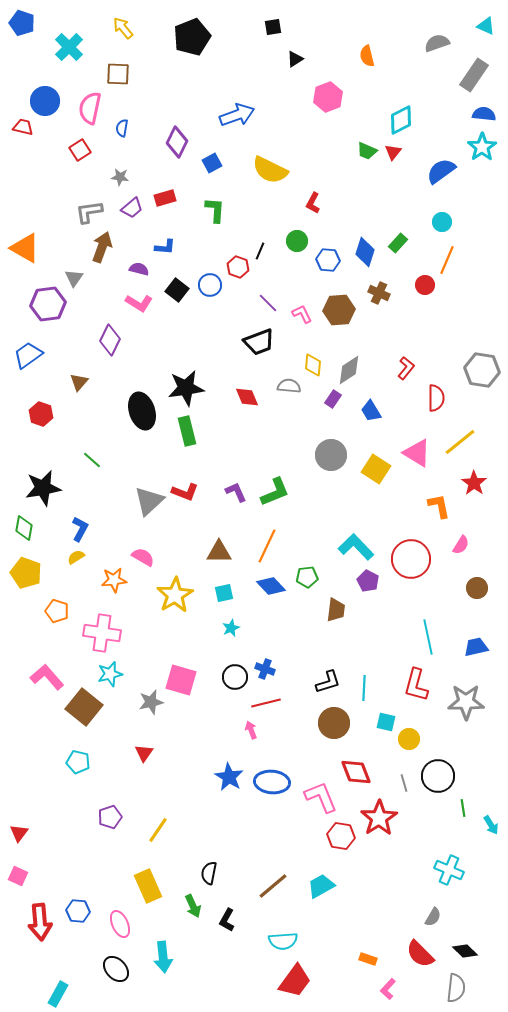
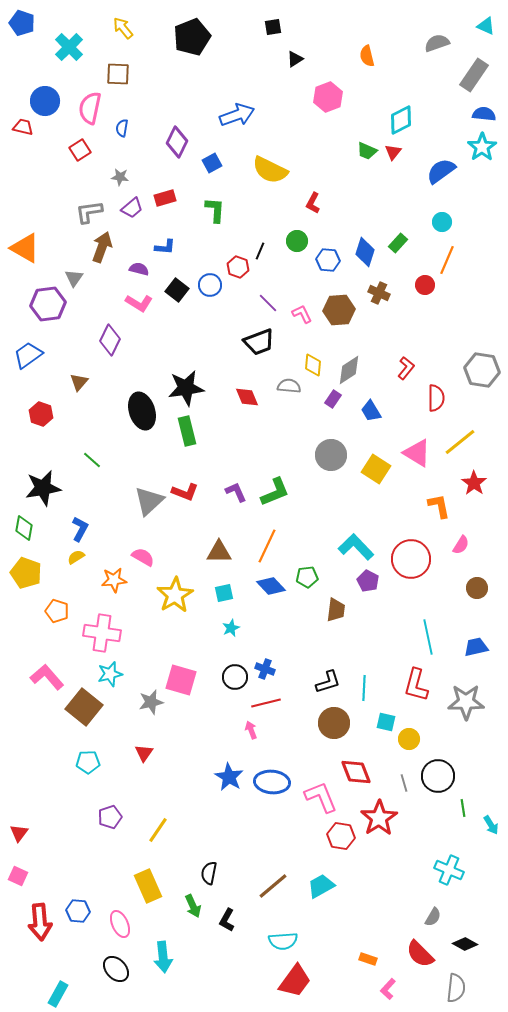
cyan pentagon at (78, 762): moved 10 px right; rotated 15 degrees counterclockwise
black diamond at (465, 951): moved 7 px up; rotated 15 degrees counterclockwise
